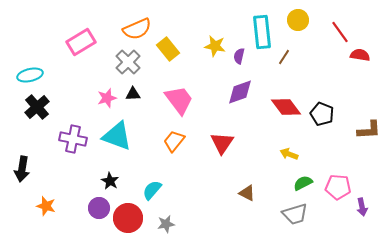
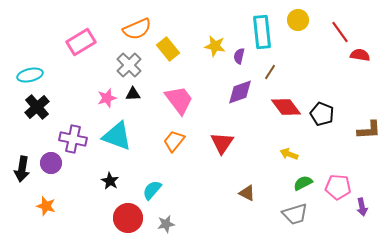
brown line: moved 14 px left, 15 px down
gray cross: moved 1 px right, 3 px down
purple circle: moved 48 px left, 45 px up
